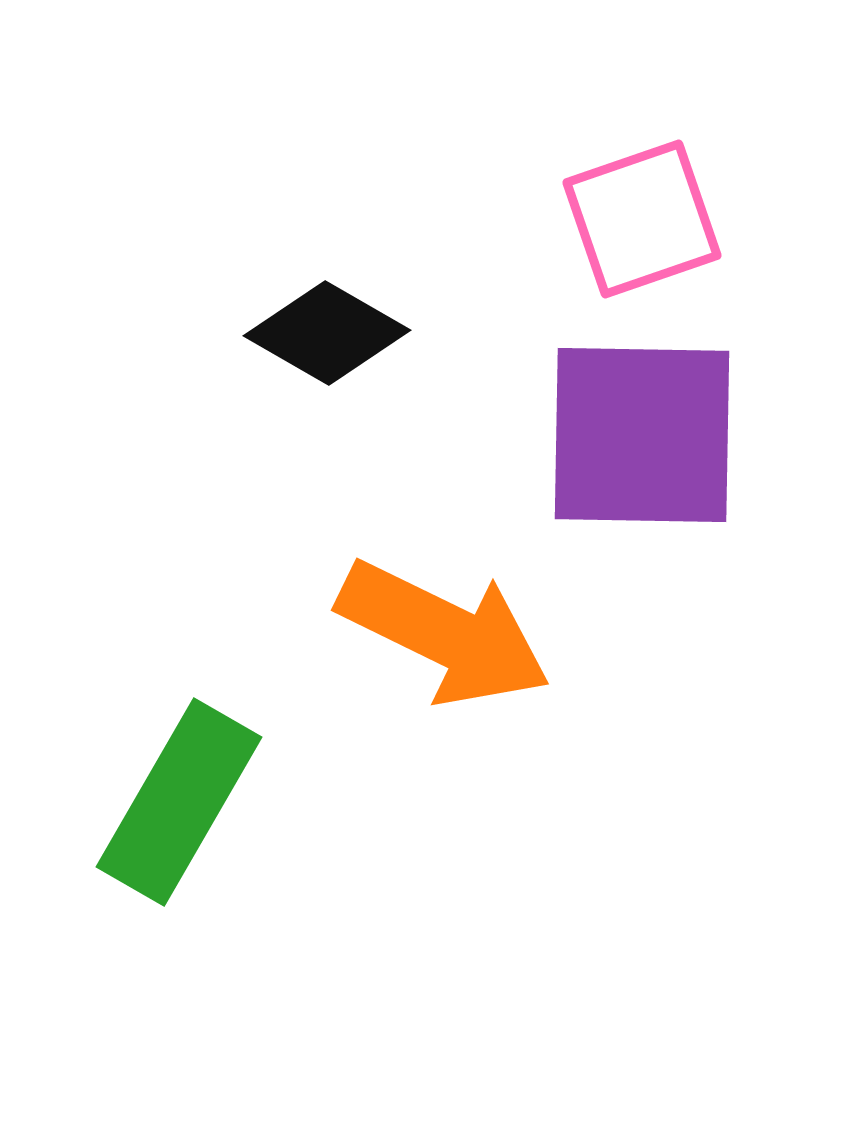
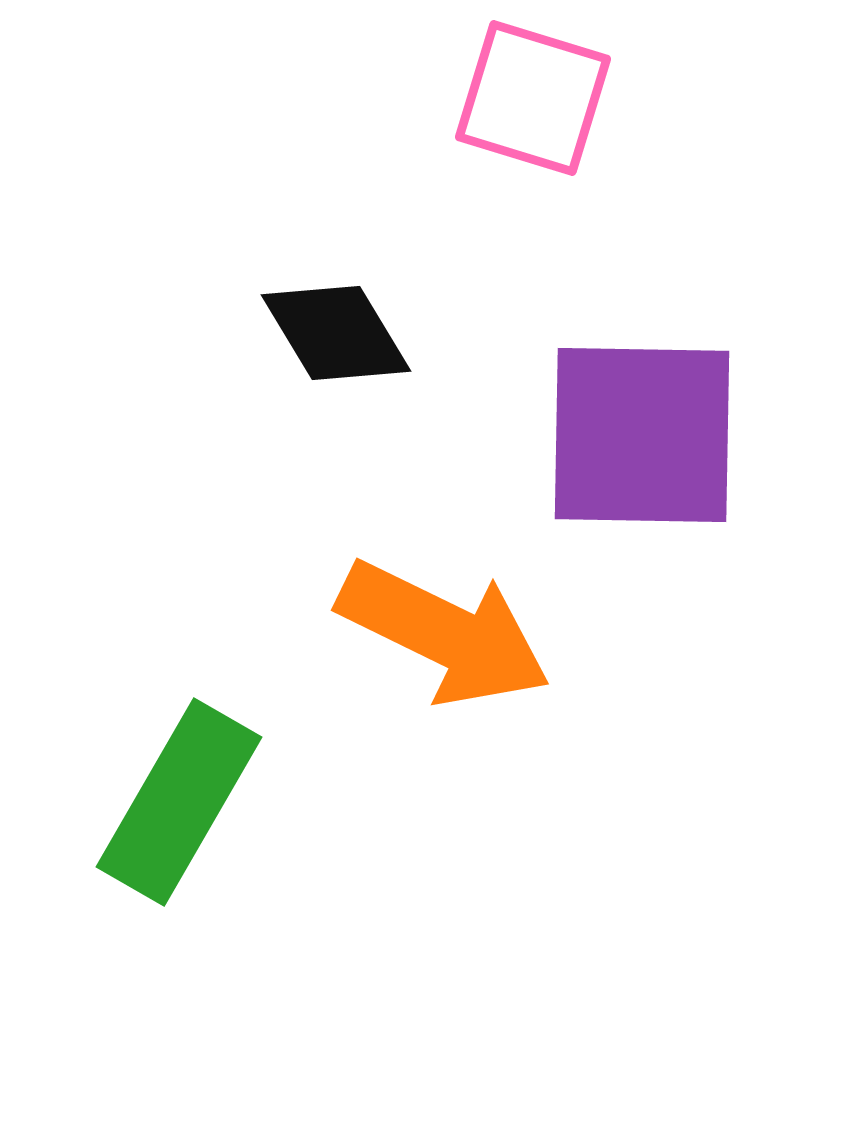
pink square: moved 109 px left, 121 px up; rotated 36 degrees clockwise
black diamond: moved 9 px right; rotated 29 degrees clockwise
